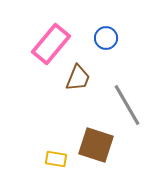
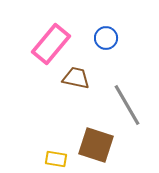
brown trapezoid: moved 2 px left; rotated 100 degrees counterclockwise
